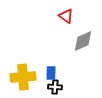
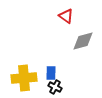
gray diamond: rotated 10 degrees clockwise
yellow cross: moved 1 px right, 1 px down
black cross: rotated 24 degrees clockwise
